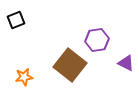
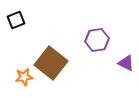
brown square: moved 19 px left, 2 px up
